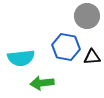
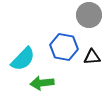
gray circle: moved 2 px right, 1 px up
blue hexagon: moved 2 px left
cyan semicircle: moved 2 px right, 1 px down; rotated 40 degrees counterclockwise
